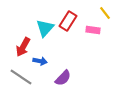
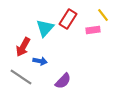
yellow line: moved 2 px left, 2 px down
red rectangle: moved 2 px up
pink rectangle: rotated 16 degrees counterclockwise
purple semicircle: moved 3 px down
